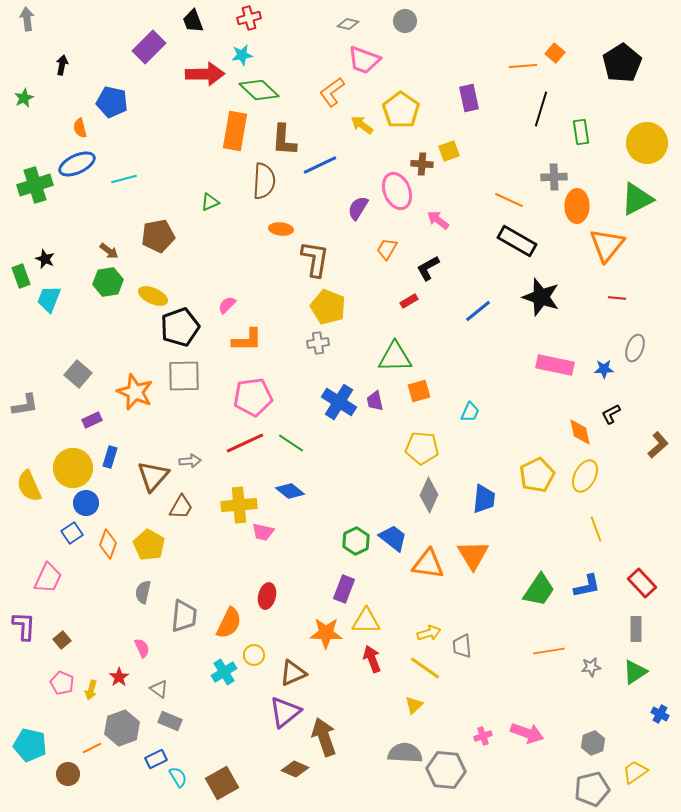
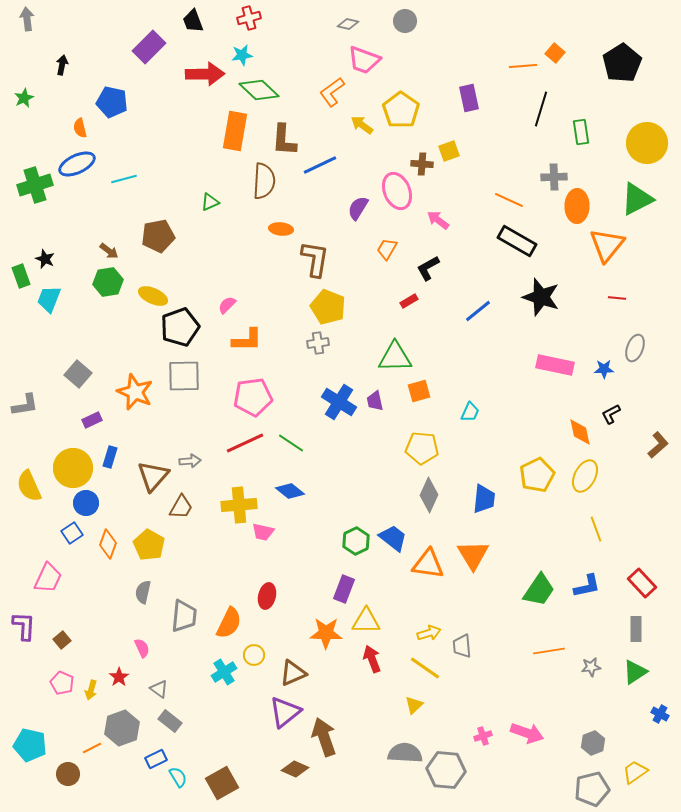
gray rectangle at (170, 721): rotated 15 degrees clockwise
